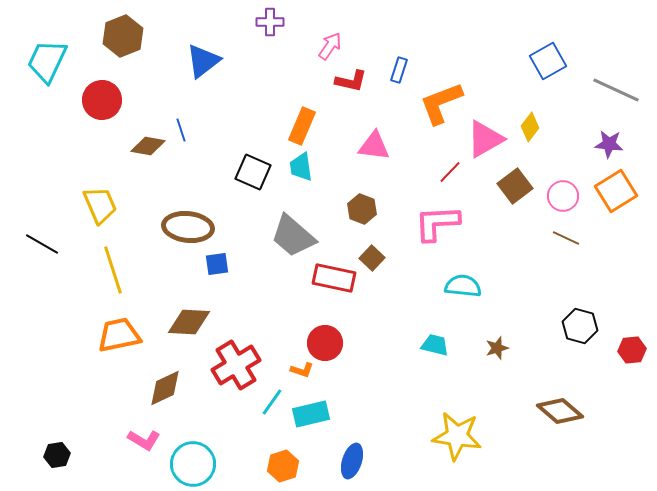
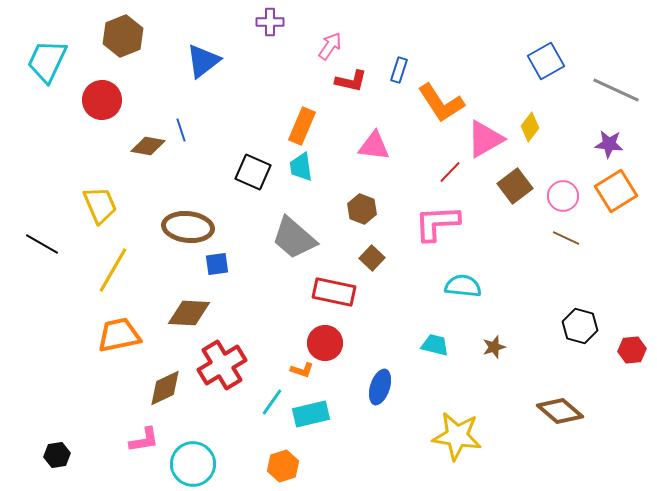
blue square at (548, 61): moved 2 px left
orange L-shape at (441, 103): rotated 102 degrees counterclockwise
gray trapezoid at (293, 236): moved 1 px right, 2 px down
yellow line at (113, 270): rotated 48 degrees clockwise
red rectangle at (334, 278): moved 14 px down
brown diamond at (189, 322): moved 9 px up
brown star at (497, 348): moved 3 px left, 1 px up
red cross at (236, 365): moved 14 px left
pink L-shape at (144, 440): rotated 40 degrees counterclockwise
blue ellipse at (352, 461): moved 28 px right, 74 px up
